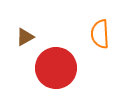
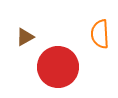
red circle: moved 2 px right, 1 px up
